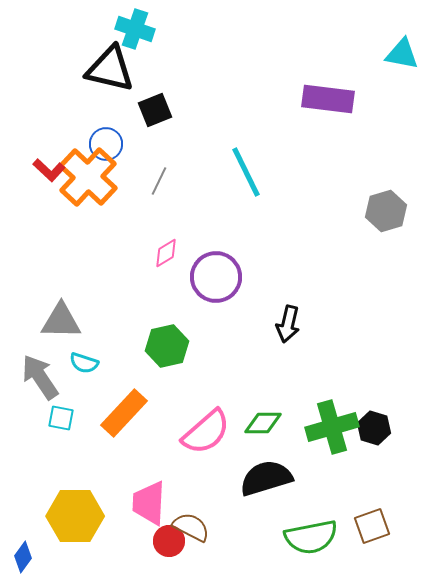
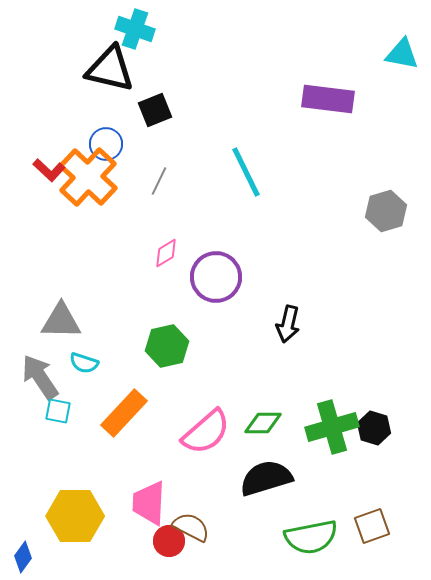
cyan square: moved 3 px left, 7 px up
